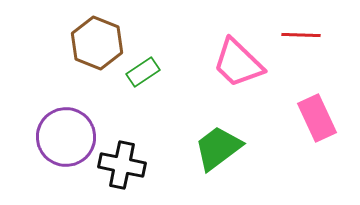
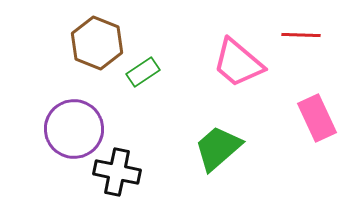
pink trapezoid: rotated 4 degrees counterclockwise
purple circle: moved 8 px right, 8 px up
green trapezoid: rotated 4 degrees counterclockwise
black cross: moved 5 px left, 7 px down
